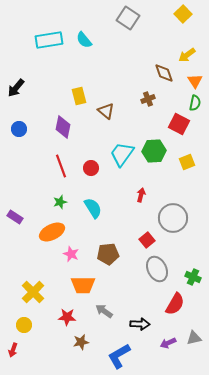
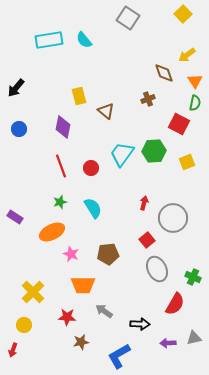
red arrow at (141, 195): moved 3 px right, 8 px down
purple arrow at (168, 343): rotated 21 degrees clockwise
